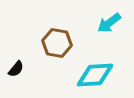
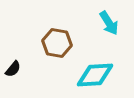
cyan arrow: rotated 85 degrees counterclockwise
black semicircle: moved 3 px left
